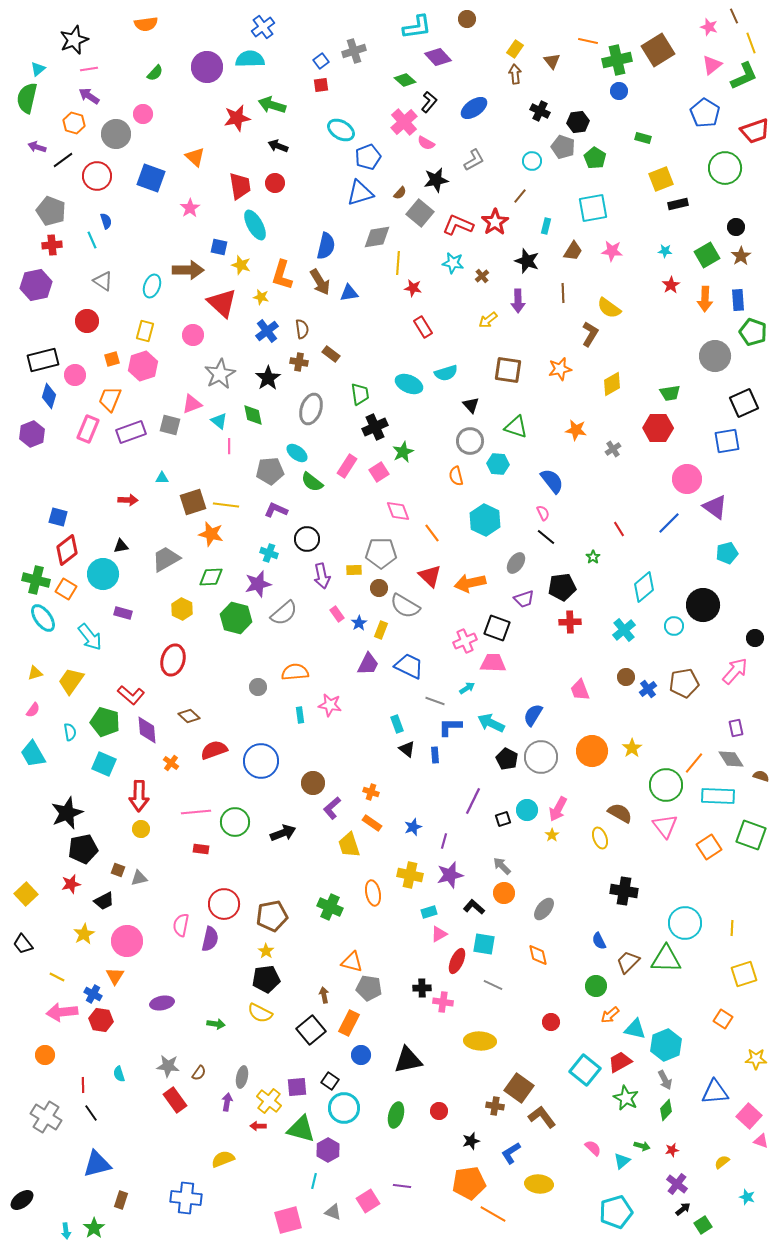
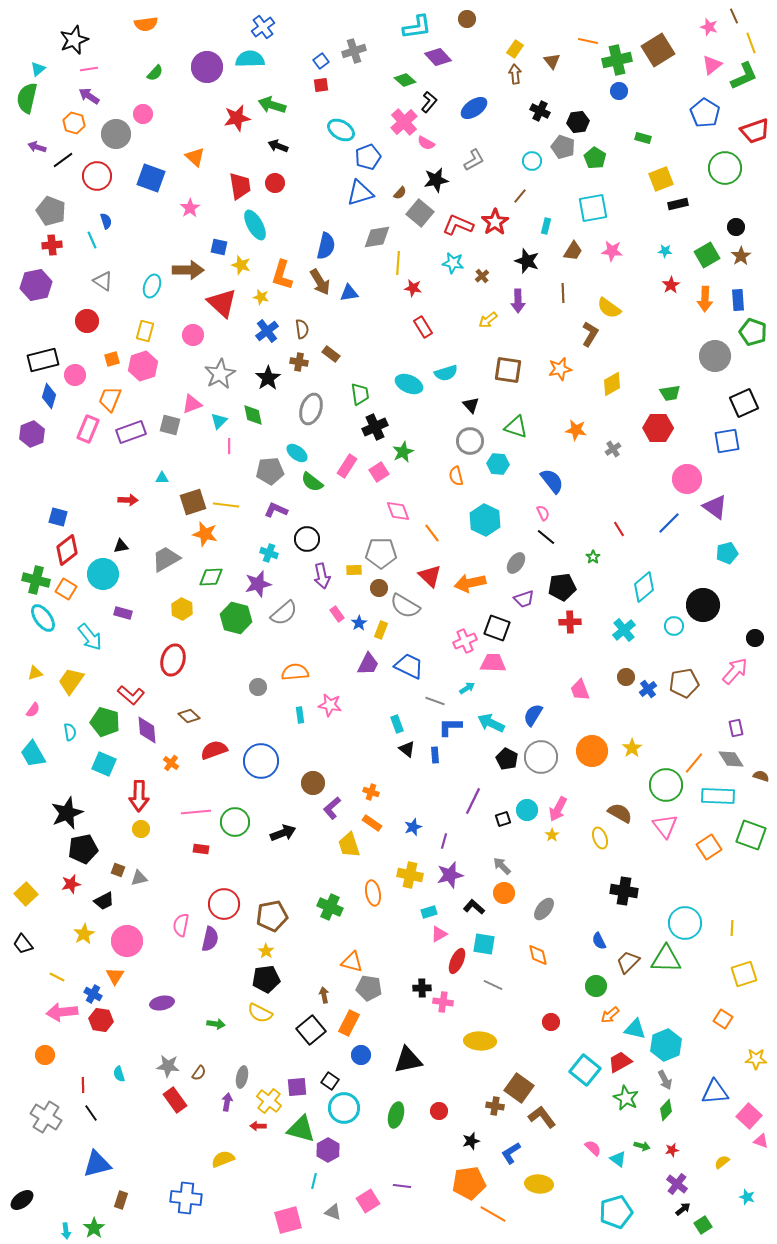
cyan triangle at (219, 421): rotated 36 degrees clockwise
orange star at (211, 534): moved 6 px left
cyan triangle at (622, 1161): moved 4 px left, 2 px up; rotated 42 degrees counterclockwise
